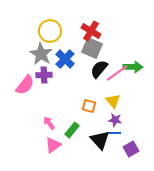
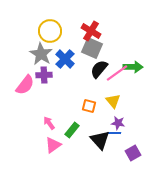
purple star: moved 3 px right, 3 px down
purple square: moved 2 px right, 4 px down
